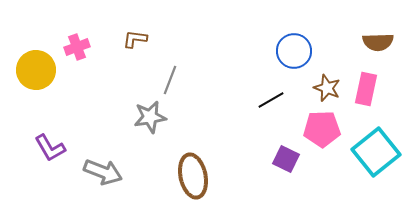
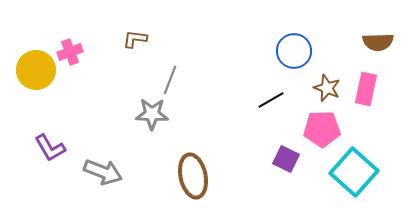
pink cross: moved 7 px left, 5 px down
gray star: moved 2 px right, 3 px up; rotated 12 degrees clockwise
cyan square: moved 22 px left, 20 px down; rotated 9 degrees counterclockwise
